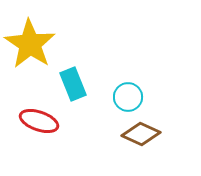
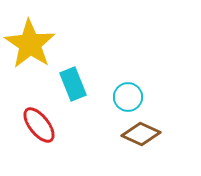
red ellipse: moved 4 px down; rotated 33 degrees clockwise
